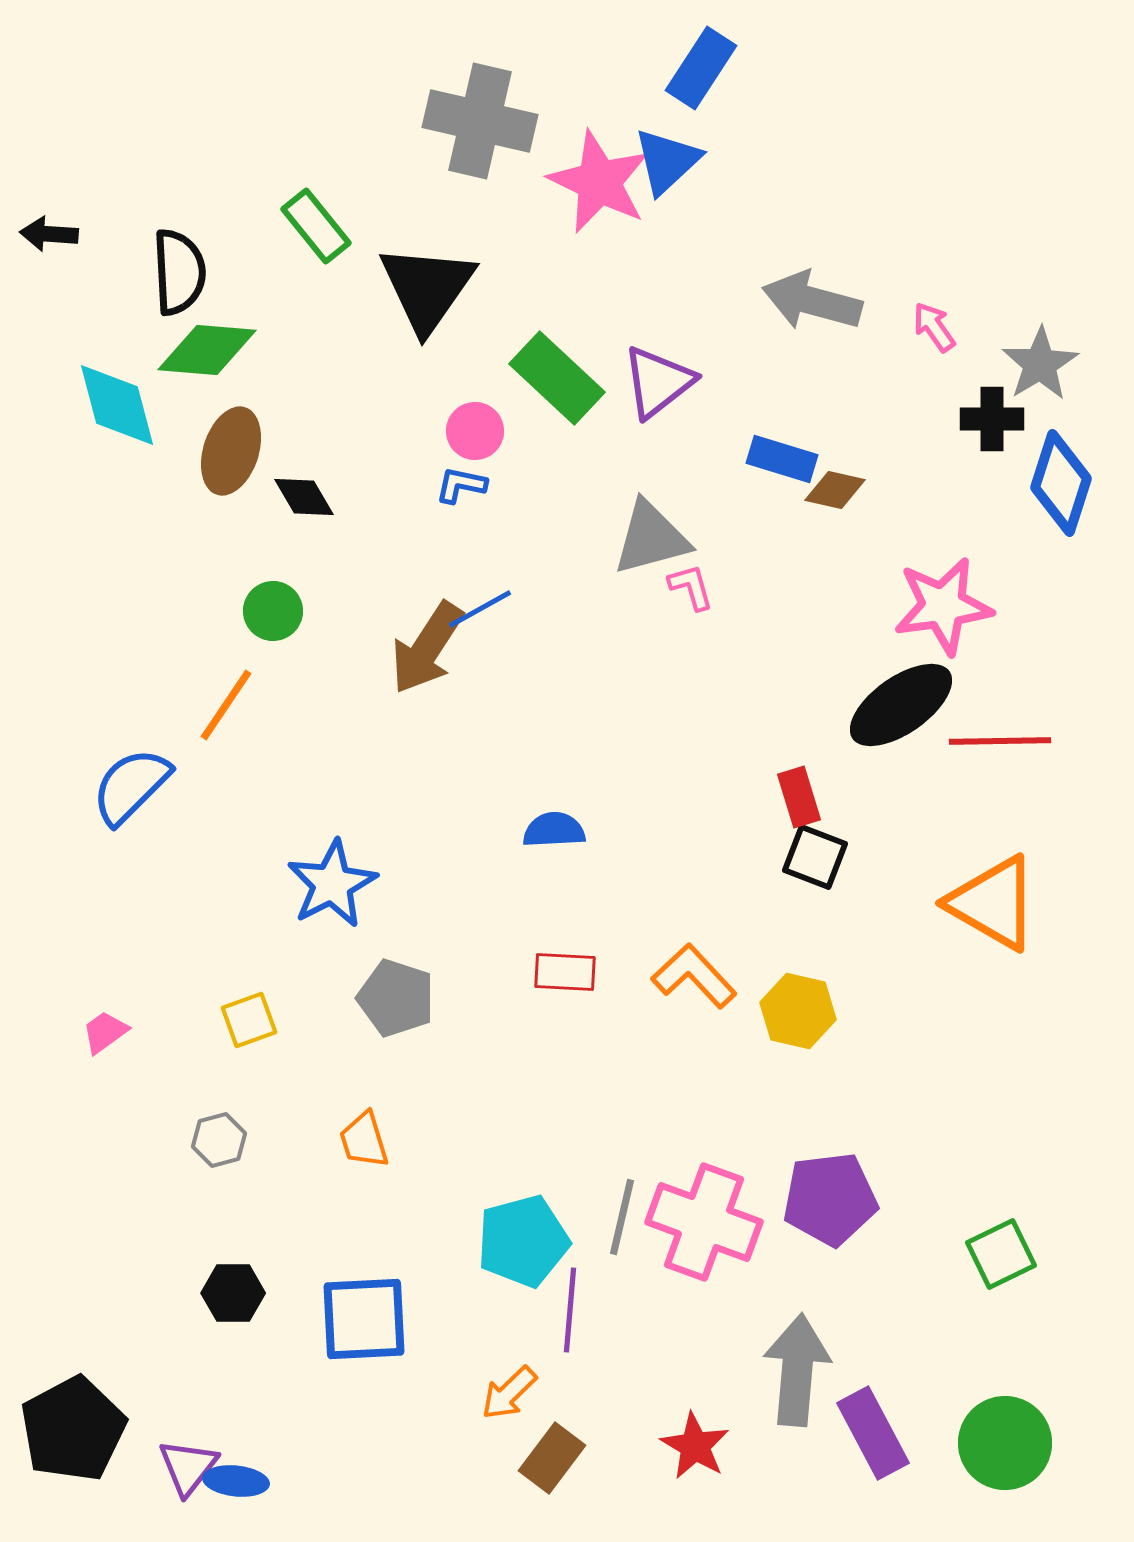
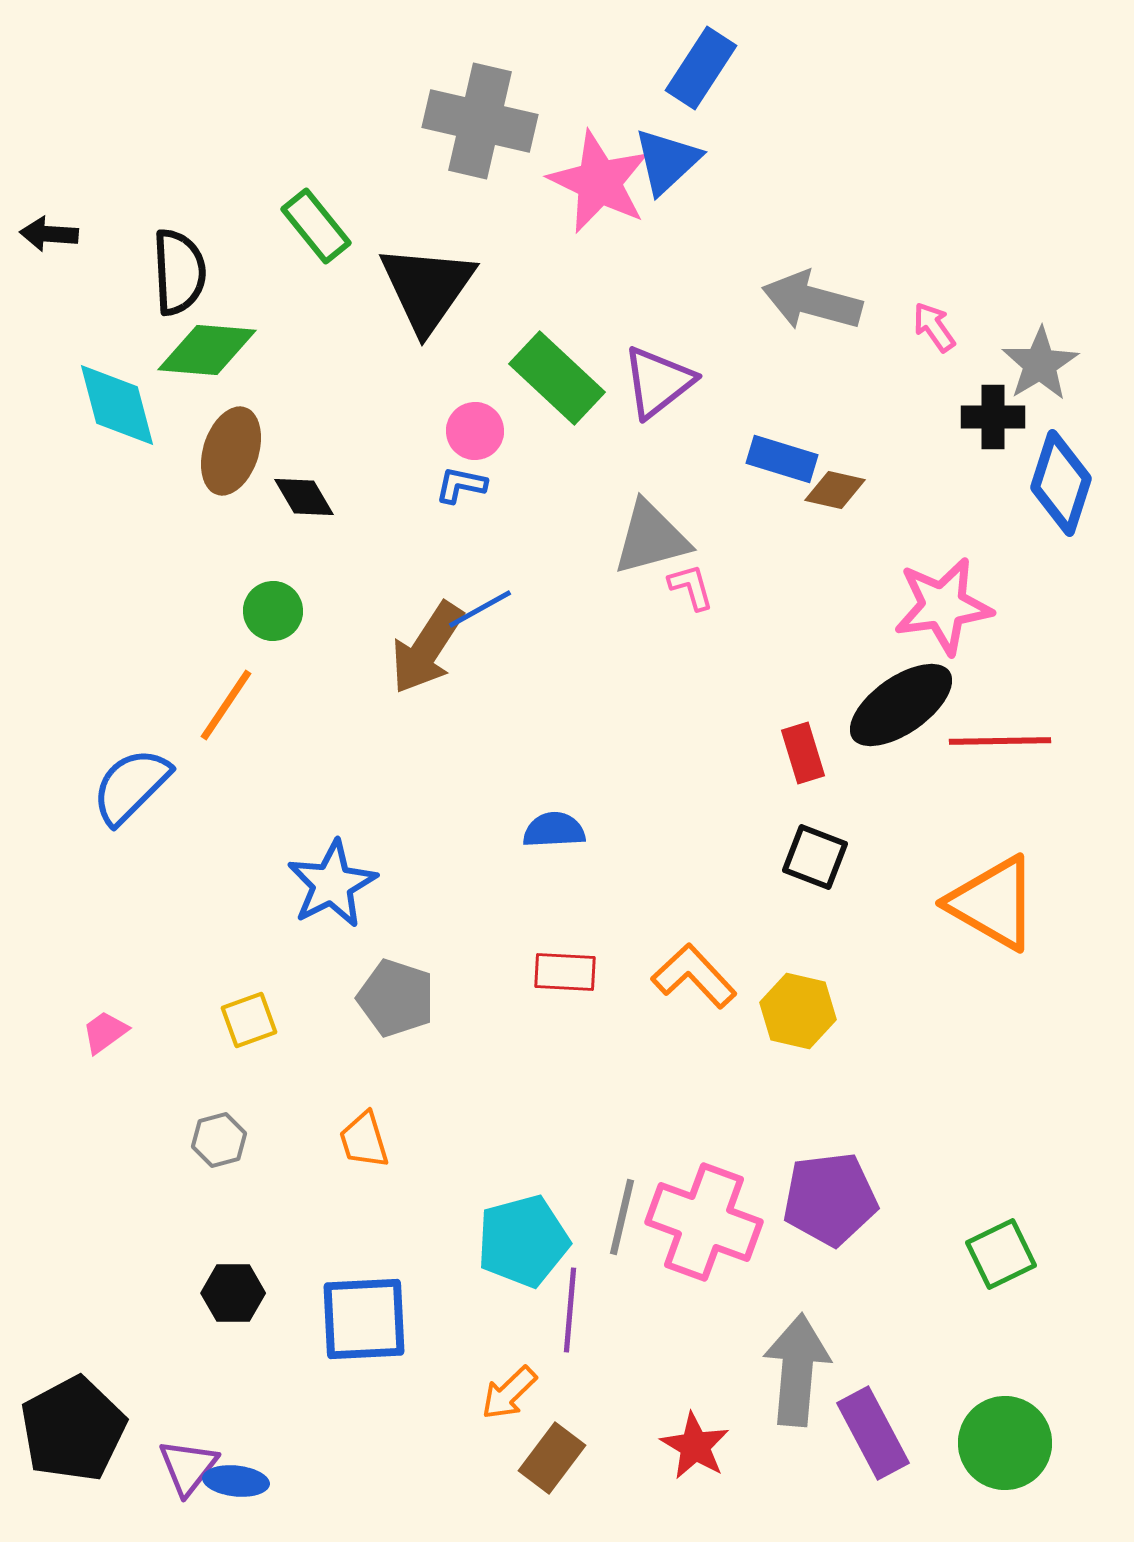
black cross at (992, 419): moved 1 px right, 2 px up
red rectangle at (799, 797): moved 4 px right, 44 px up
